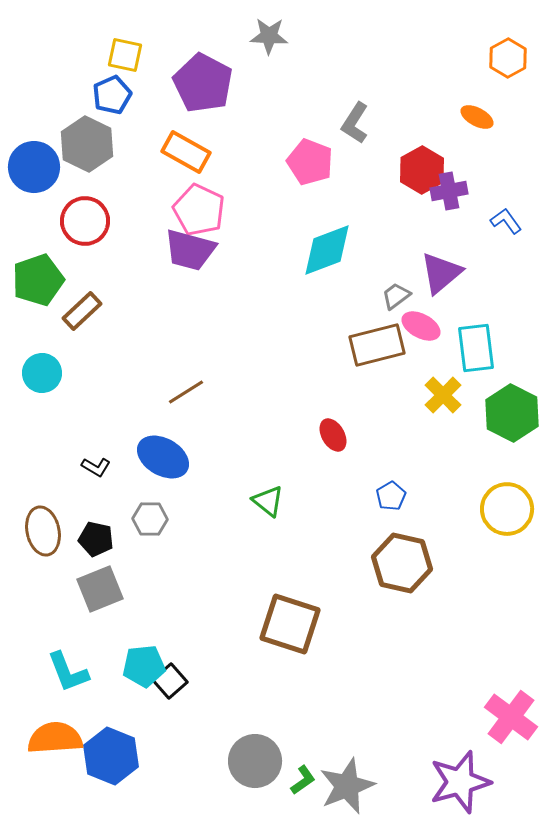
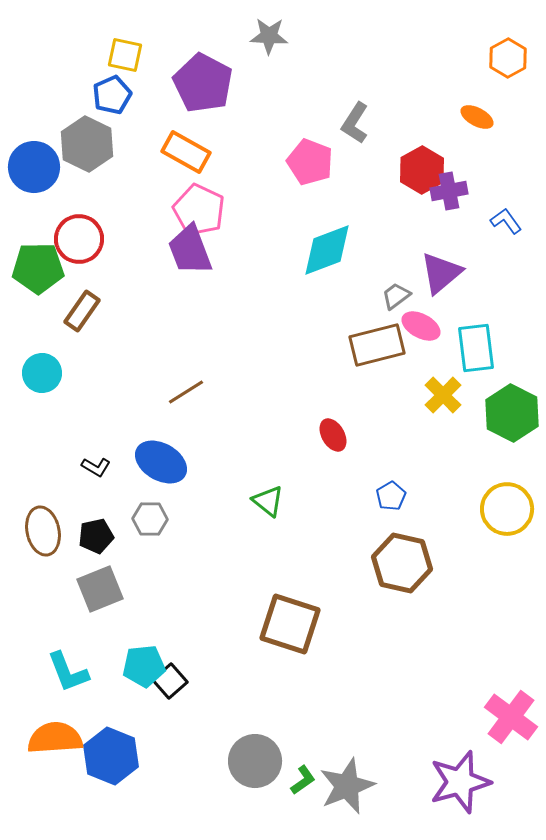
red circle at (85, 221): moved 6 px left, 18 px down
purple trapezoid at (190, 250): rotated 54 degrees clockwise
green pentagon at (38, 280): moved 12 px up; rotated 18 degrees clockwise
brown rectangle at (82, 311): rotated 12 degrees counterclockwise
blue ellipse at (163, 457): moved 2 px left, 5 px down
black pentagon at (96, 539): moved 3 px up; rotated 24 degrees counterclockwise
